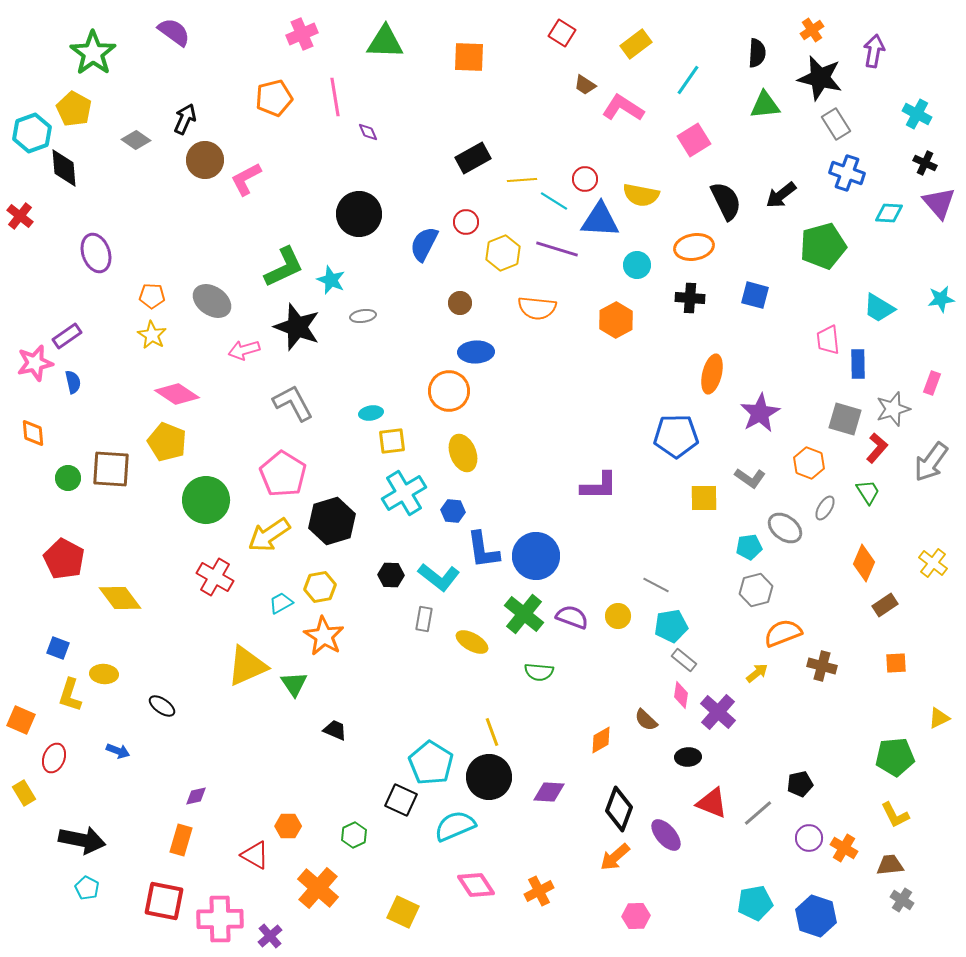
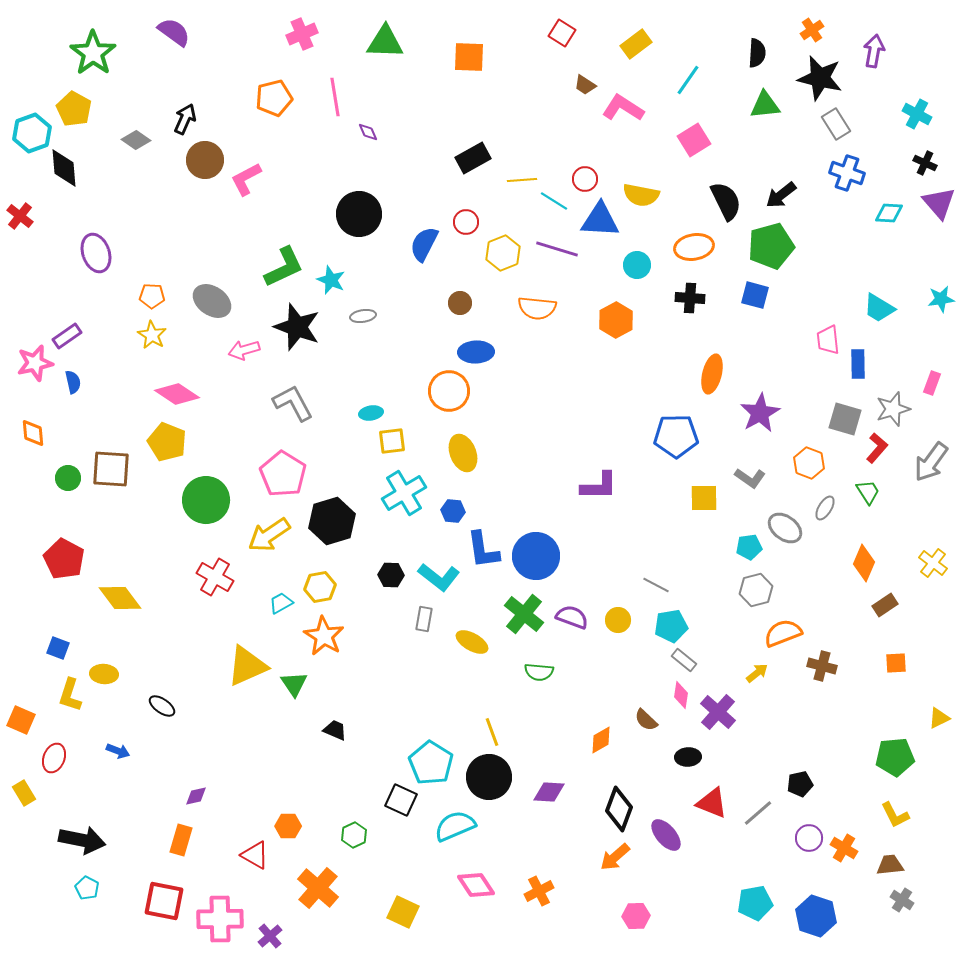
green pentagon at (823, 246): moved 52 px left
yellow circle at (618, 616): moved 4 px down
